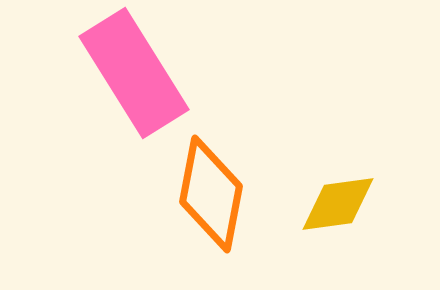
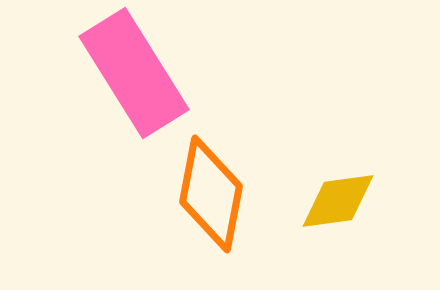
yellow diamond: moved 3 px up
